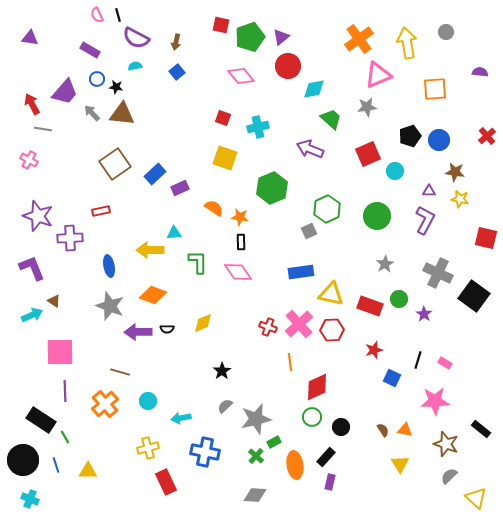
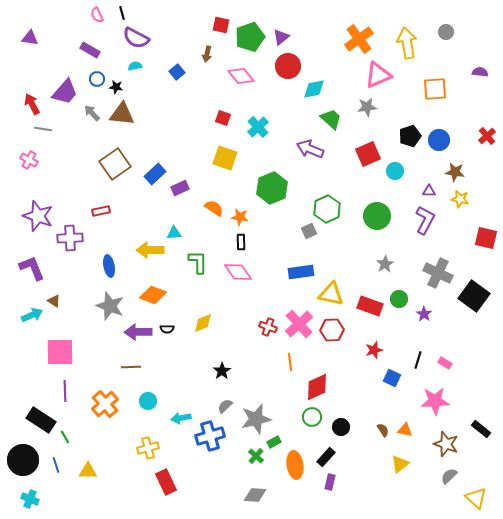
black line at (118, 15): moved 4 px right, 2 px up
brown arrow at (176, 42): moved 31 px right, 12 px down
cyan cross at (258, 127): rotated 30 degrees counterclockwise
brown line at (120, 372): moved 11 px right, 5 px up; rotated 18 degrees counterclockwise
blue cross at (205, 452): moved 5 px right, 16 px up; rotated 28 degrees counterclockwise
yellow triangle at (400, 464): rotated 24 degrees clockwise
